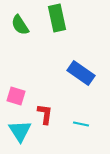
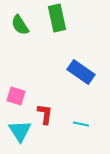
blue rectangle: moved 1 px up
